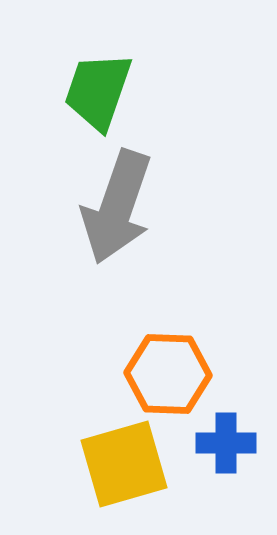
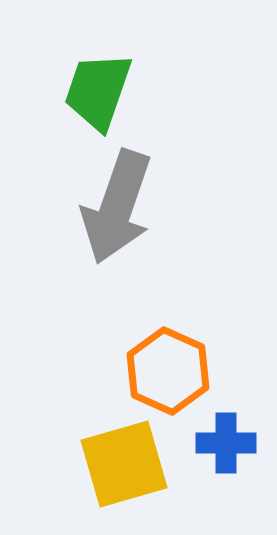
orange hexagon: moved 3 px up; rotated 22 degrees clockwise
